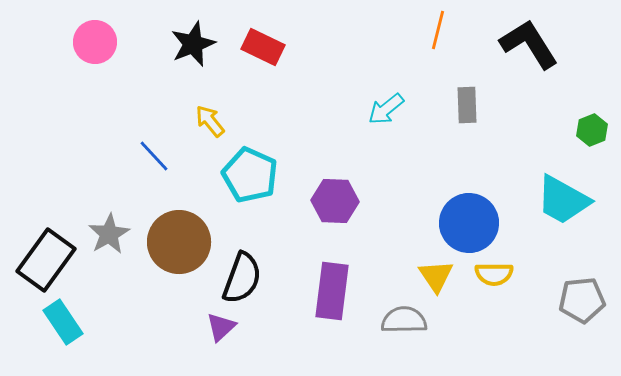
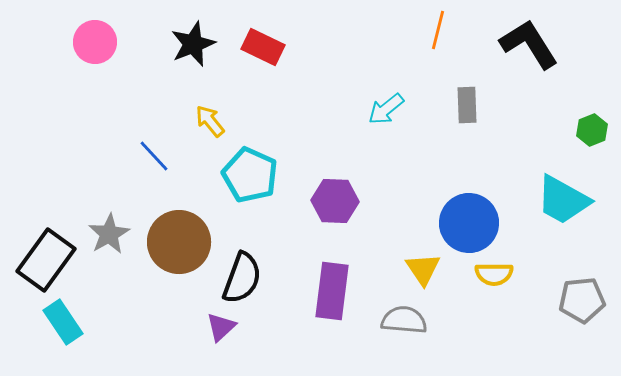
yellow triangle: moved 13 px left, 7 px up
gray semicircle: rotated 6 degrees clockwise
